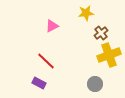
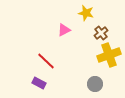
yellow star: rotated 21 degrees clockwise
pink triangle: moved 12 px right, 4 px down
